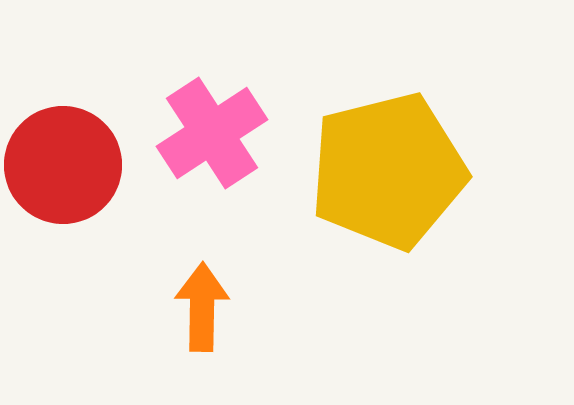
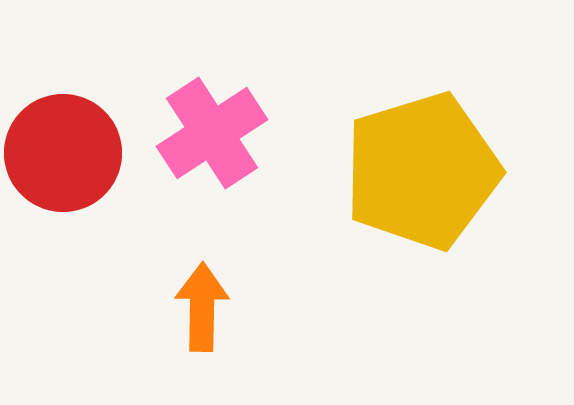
red circle: moved 12 px up
yellow pentagon: moved 34 px right; rotated 3 degrees counterclockwise
